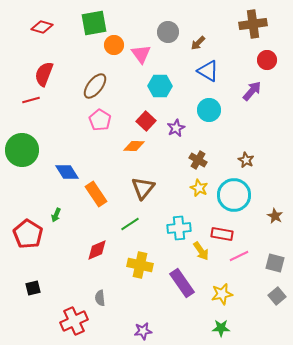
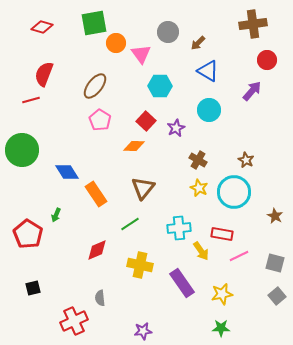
orange circle at (114, 45): moved 2 px right, 2 px up
cyan circle at (234, 195): moved 3 px up
